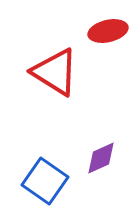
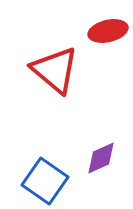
red triangle: moved 2 px up; rotated 8 degrees clockwise
